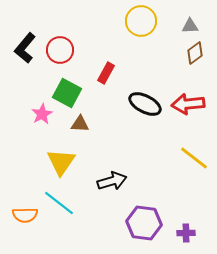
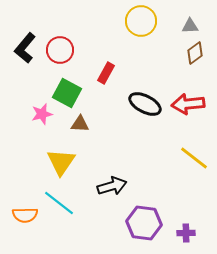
pink star: rotated 15 degrees clockwise
black arrow: moved 5 px down
